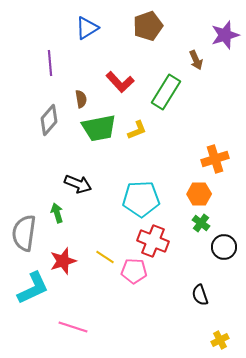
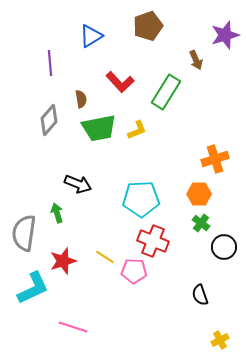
blue triangle: moved 4 px right, 8 px down
